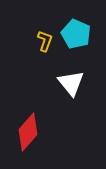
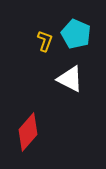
white triangle: moved 1 px left, 4 px up; rotated 24 degrees counterclockwise
